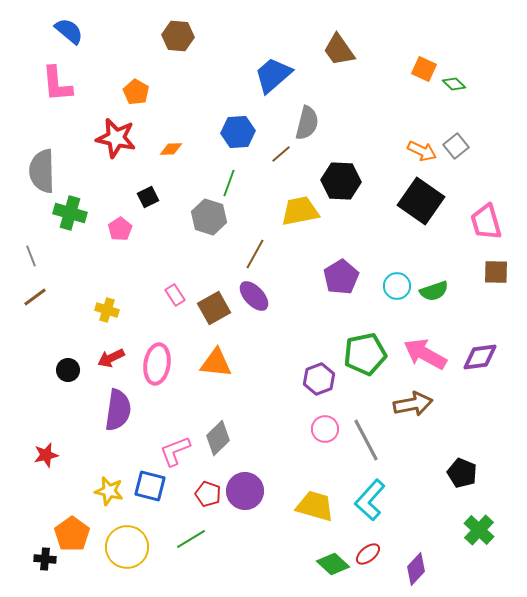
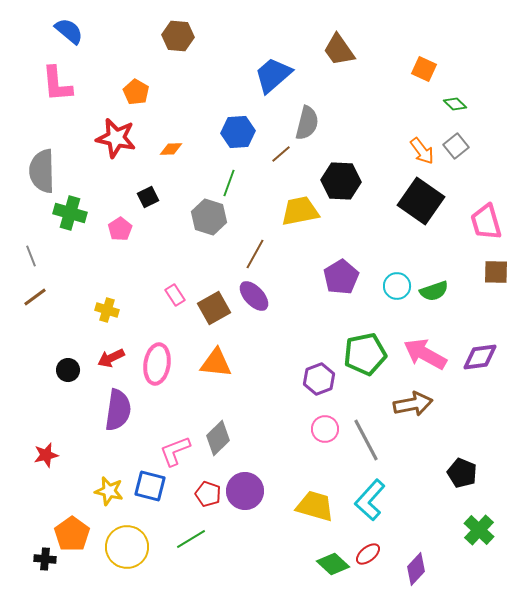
green diamond at (454, 84): moved 1 px right, 20 px down
orange arrow at (422, 151): rotated 28 degrees clockwise
